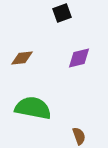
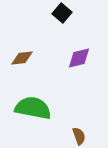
black square: rotated 30 degrees counterclockwise
